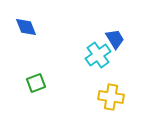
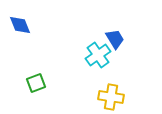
blue diamond: moved 6 px left, 2 px up
